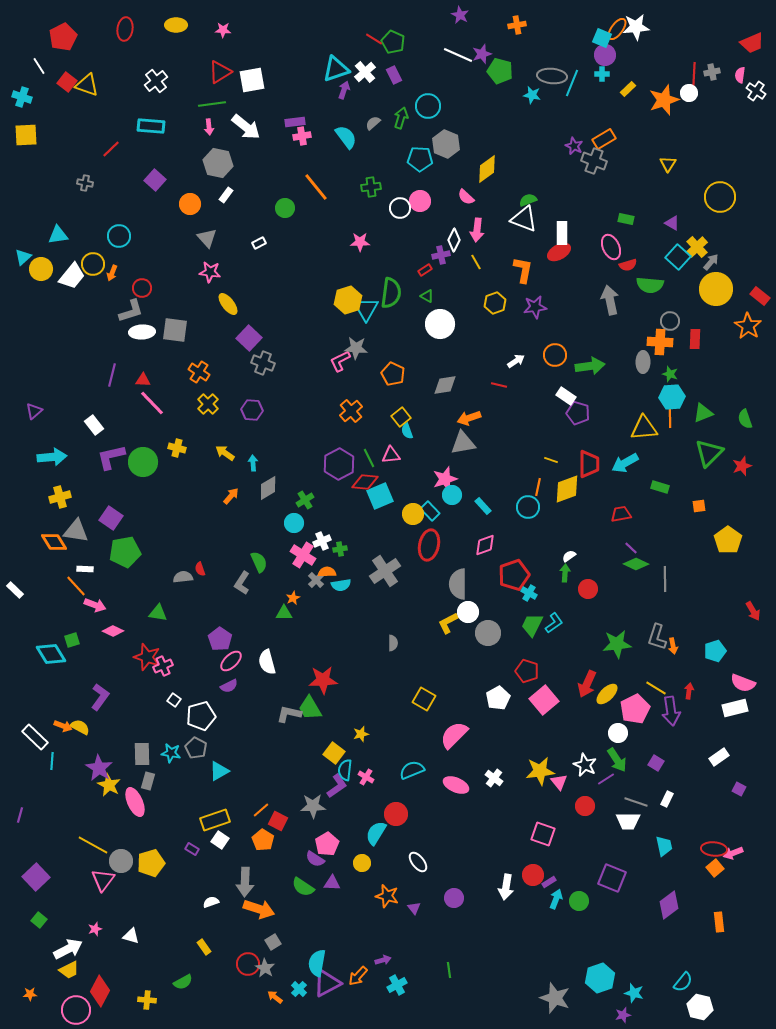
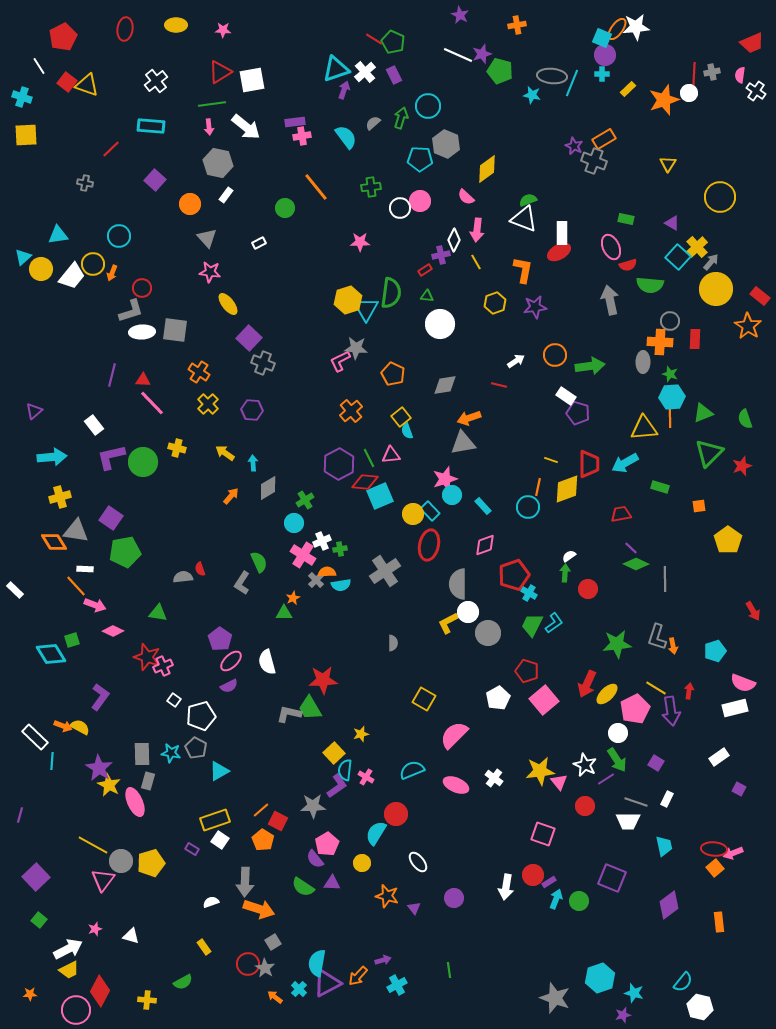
green triangle at (427, 296): rotated 24 degrees counterclockwise
yellow square at (334, 753): rotated 10 degrees clockwise
purple semicircle at (315, 859): rotated 18 degrees clockwise
